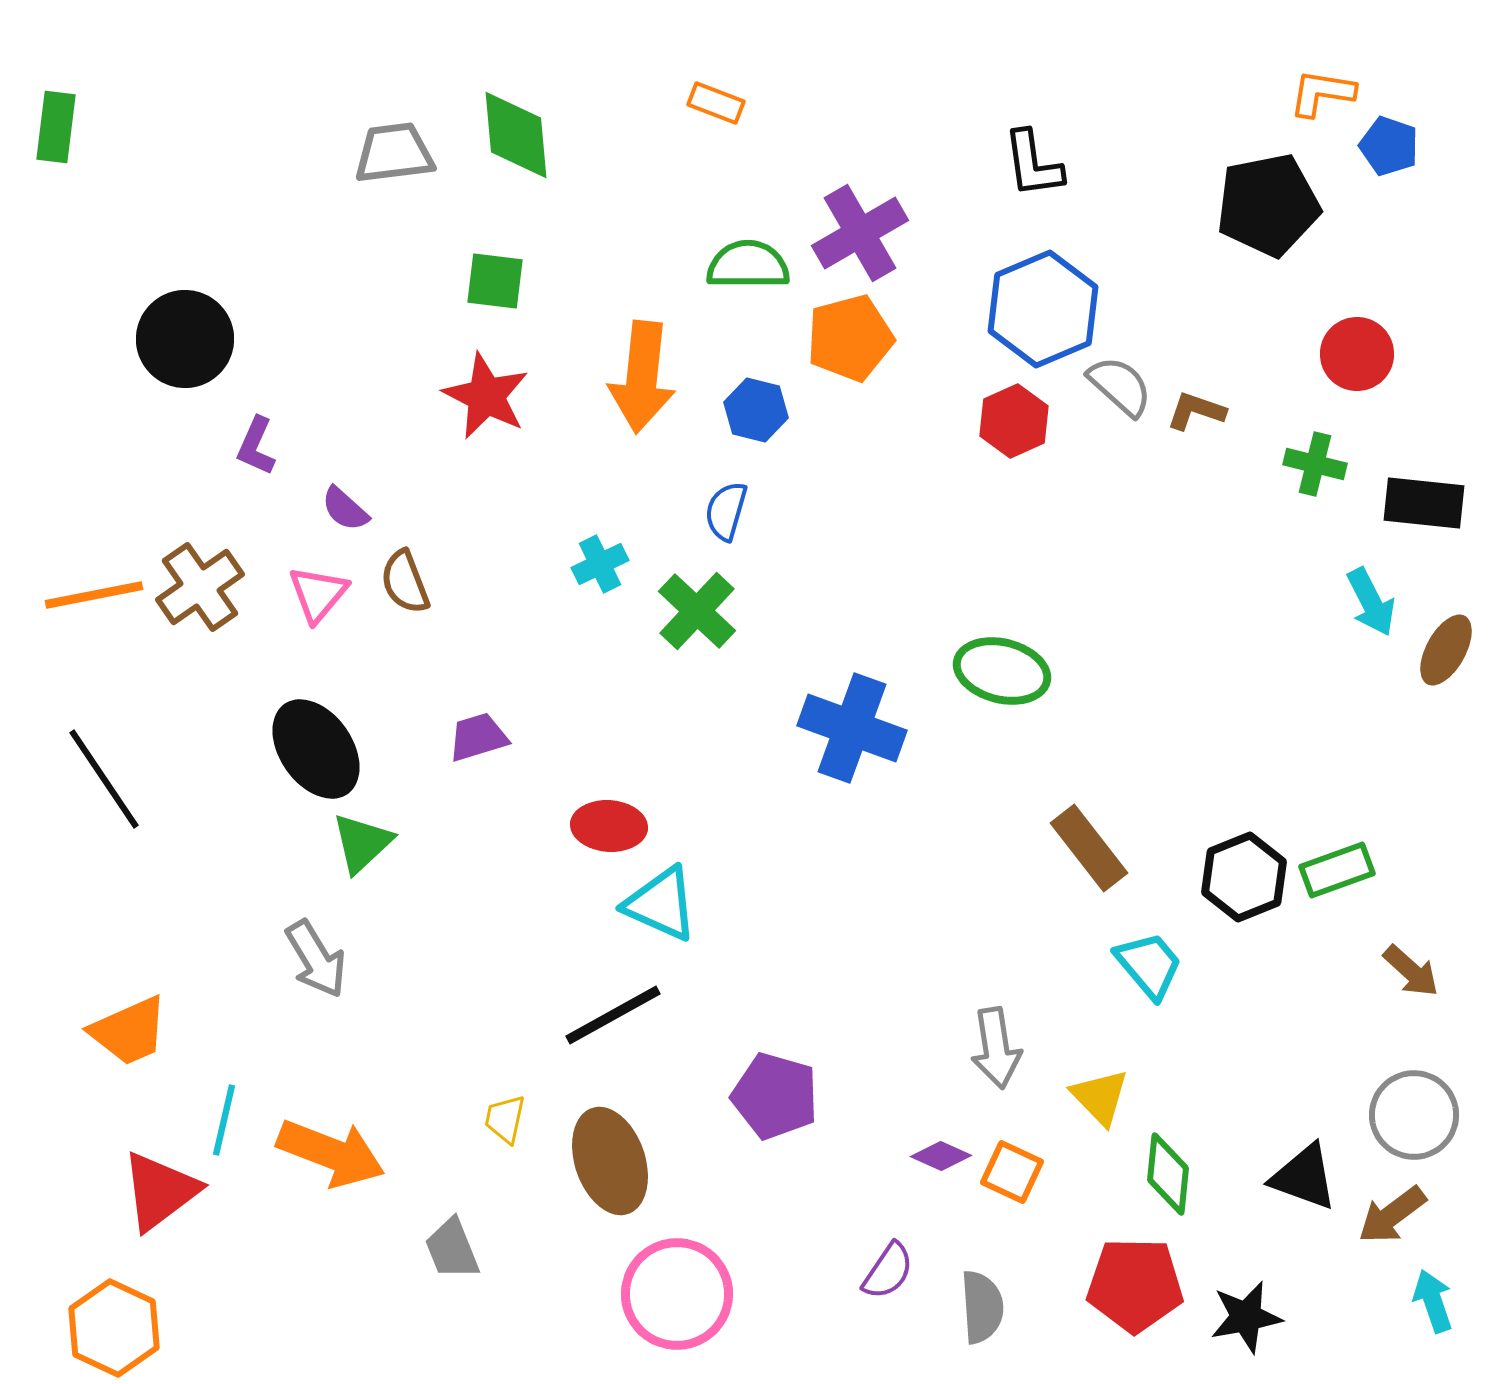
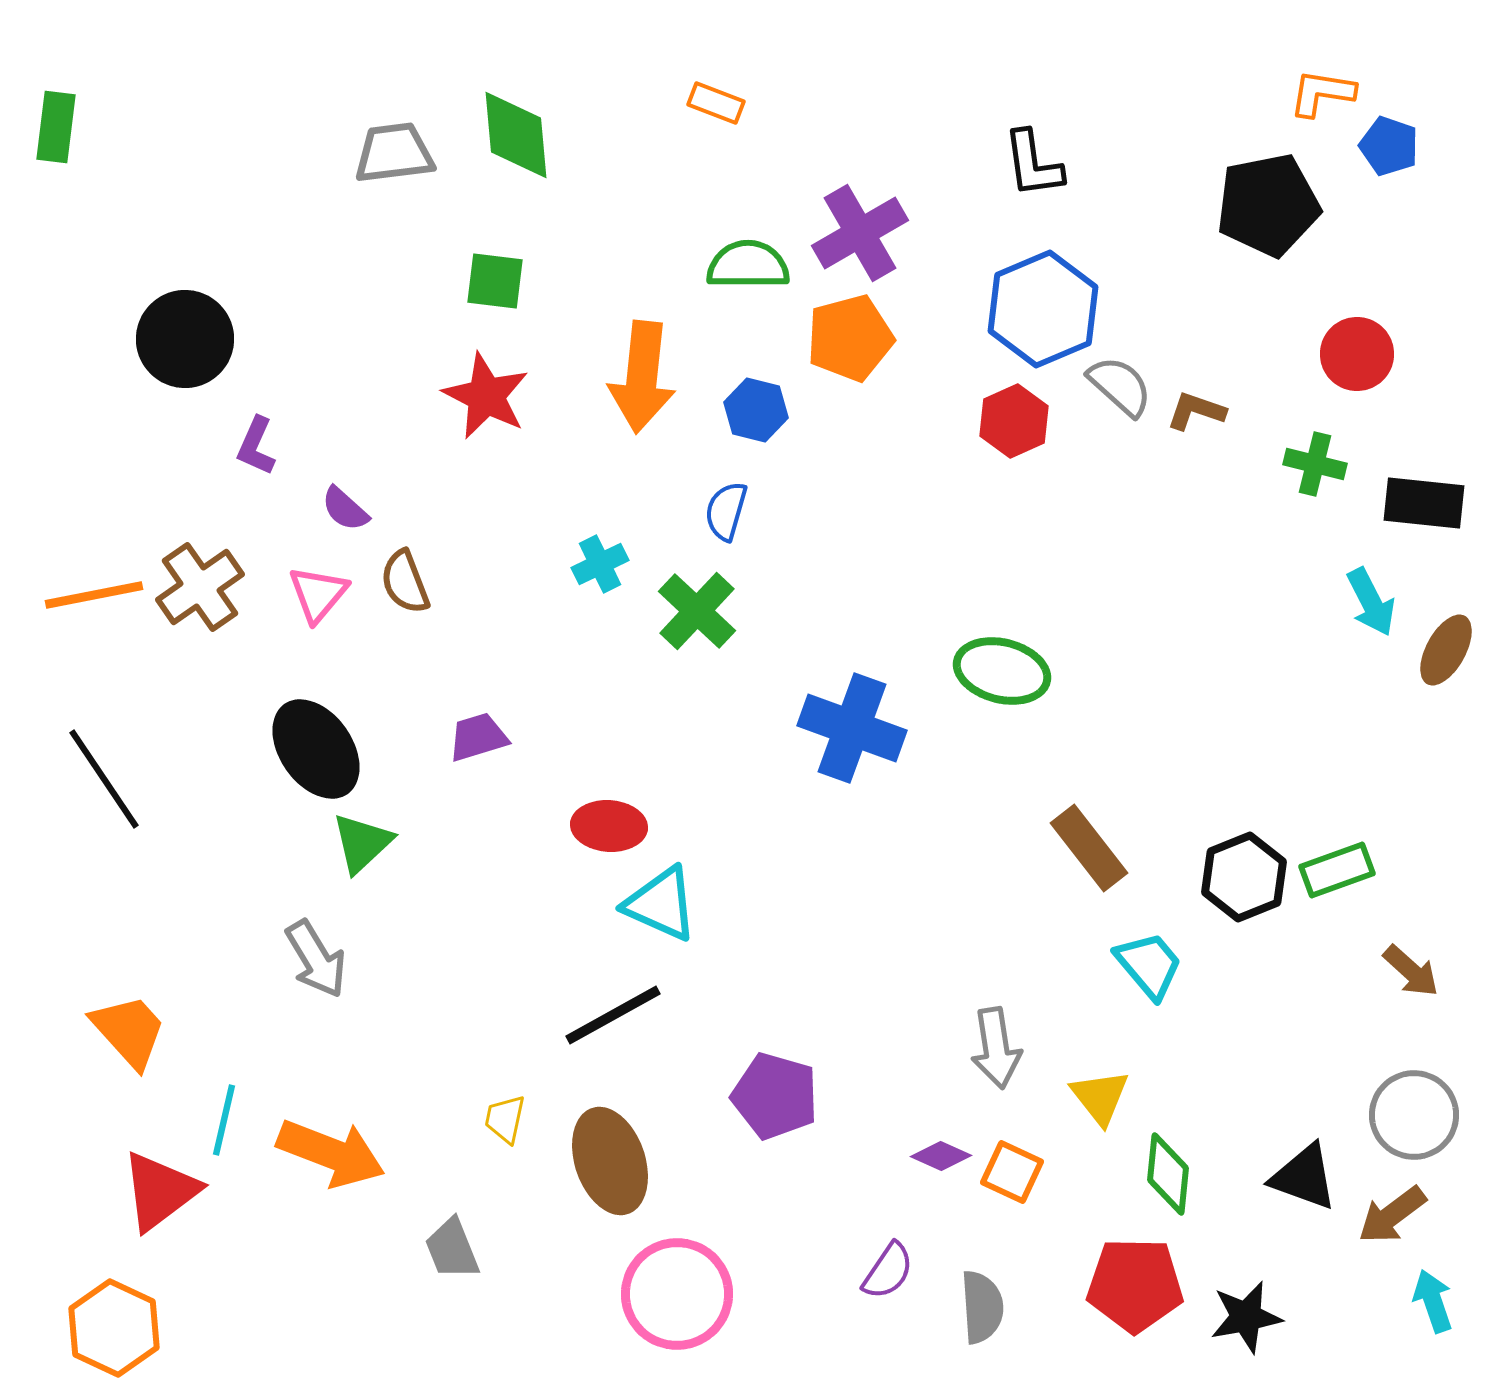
orange trapezoid at (129, 1031): rotated 108 degrees counterclockwise
yellow triangle at (1100, 1097): rotated 6 degrees clockwise
